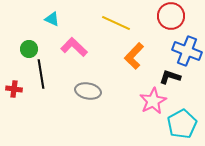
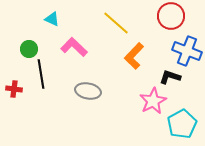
yellow line: rotated 16 degrees clockwise
